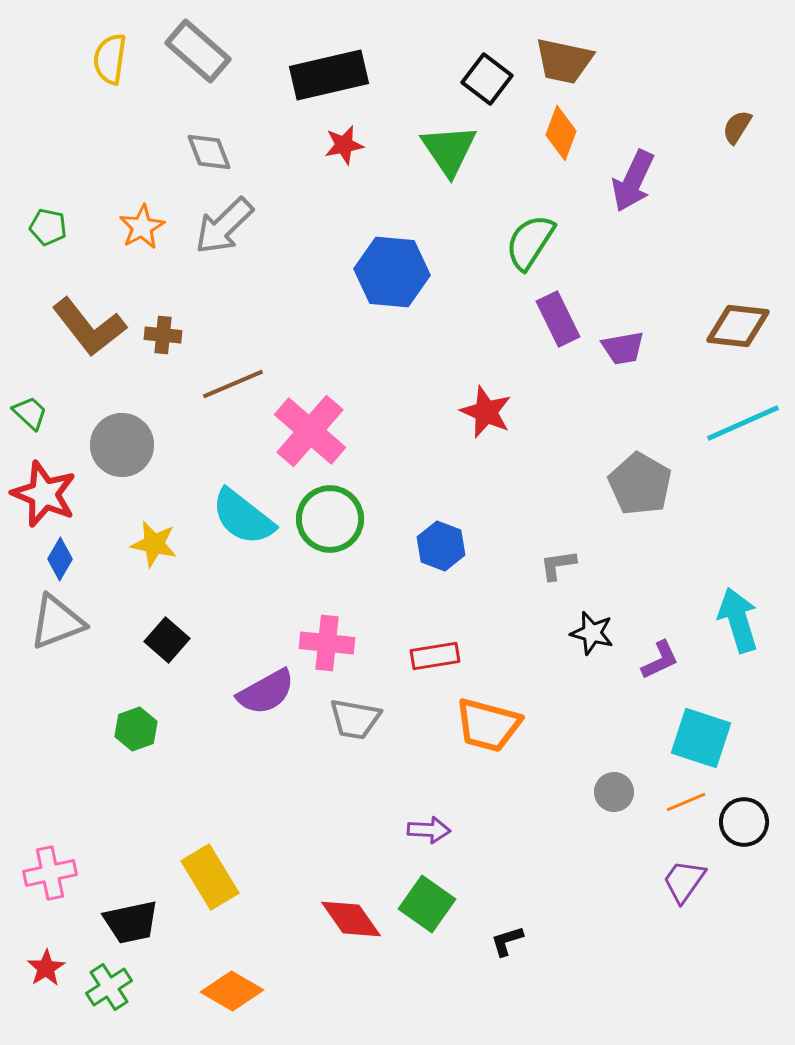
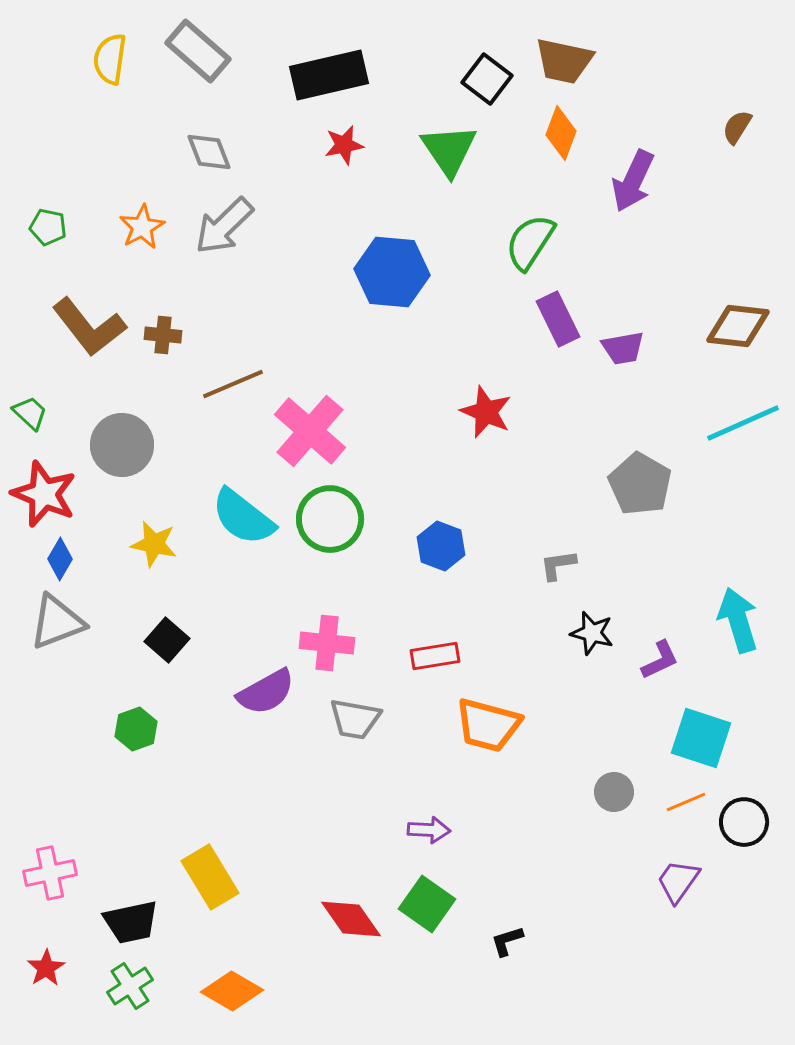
purple trapezoid at (684, 881): moved 6 px left
green cross at (109, 987): moved 21 px right, 1 px up
